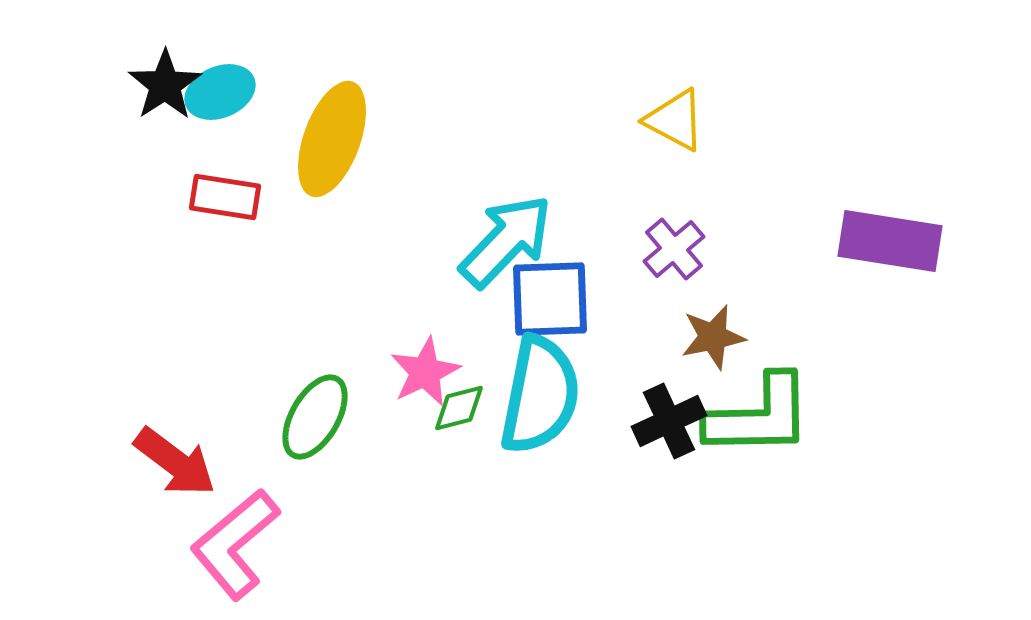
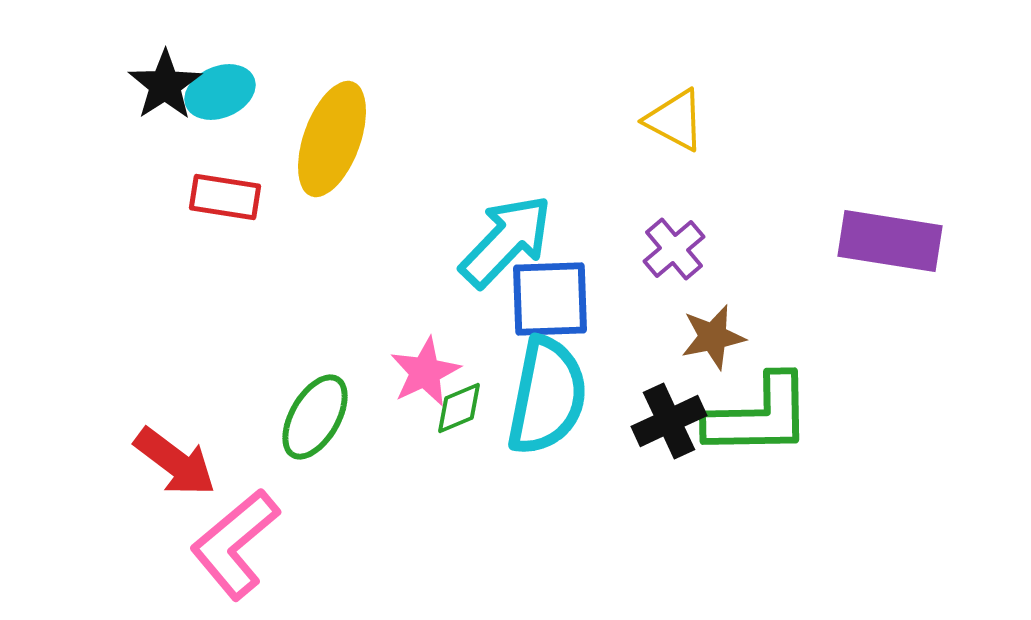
cyan semicircle: moved 7 px right, 1 px down
green diamond: rotated 8 degrees counterclockwise
